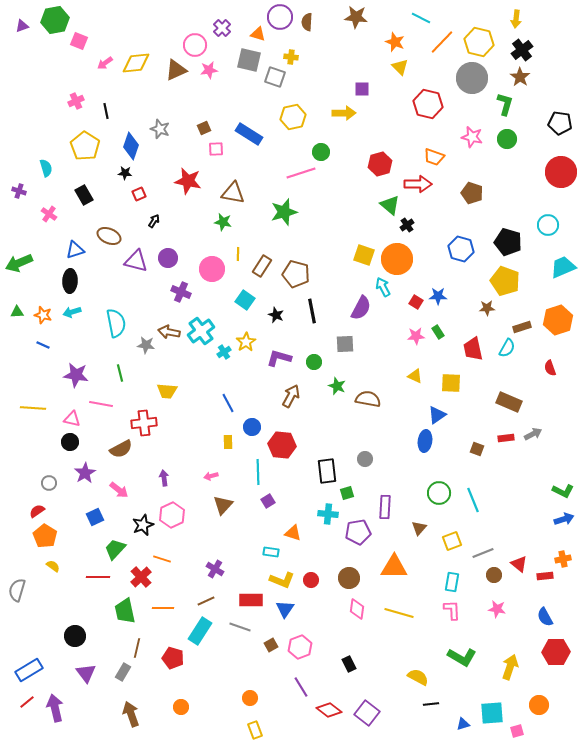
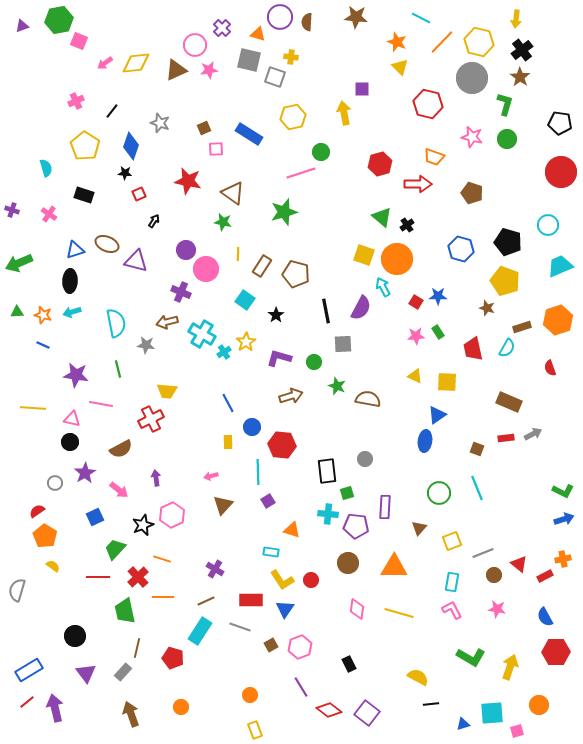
green hexagon at (55, 20): moved 4 px right
orange star at (395, 42): moved 2 px right
black line at (106, 111): moved 6 px right; rotated 49 degrees clockwise
yellow arrow at (344, 113): rotated 100 degrees counterclockwise
gray star at (160, 129): moved 6 px up
purple cross at (19, 191): moved 7 px left, 19 px down
brown triangle at (233, 193): rotated 25 degrees clockwise
black rectangle at (84, 195): rotated 42 degrees counterclockwise
green triangle at (390, 205): moved 8 px left, 12 px down
brown ellipse at (109, 236): moved 2 px left, 8 px down
purple circle at (168, 258): moved 18 px right, 8 px up
cyan trapezoid at (563, 267): moved 3 px left, 1 px up
pink circle at (212, 269): moved 6 px left
brown star at (487, 308): rotated 21 degrees clockwise
black line at (312, 311): moved 14 px right
black star at (276, 315): rotated 14 degrees clockwise
cyan cross at (201, 331): moved 1 px right, 3 px down; rotated 24 degrees counterclockwise
brown arrow at (169, 332): moved 2 px left, 10 px up; rotated 25 degrees counterclockwise
gray square at (345, 344): moved 2 px left
green line at (120, 373): moved 2 px left, 4 px up
yellow square at (451, 383): moved 4 px left, 1 px up
brown arrow at (291, 396): rotated 45 degrees clockwise
red cross at (144, 423): moved 7 px right, 4 px up; rotated 20 degrees counterclockwise
purple arrow at (164, 478): moved 8 px left
gray circle at (49, 483): moved 6 px right
cyan line at (473, 500): moved 4 px right, 12 px up
purple pentagon at (358, 532): moved 2 px left, 6 px up; rotated 15 degrees clockwise
orange triangle at (293, 533): moved 1 px left, 3 px up
red rectangle at (545, 576): rotated 21 degrees counterclockwise
red cross at (141, 577): moved 3 px left
brown circle at (349, 578): moved 1 px left, 15 px up
yellow L-shape at (282, 580): rotated 35 degrees clockwise
orange line at (163, 608): moved 11 px up
pink L-shape at (452, 610): rotated 25 degrees counterclockwise
green L-shape at (462, 657): moved 9 px right
gray rectangle at (123, 672): rotated 12 degrees clockwise
orange circle at (250, 698): moved 3 px up
